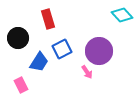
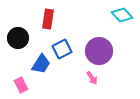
red rectangle: rotated 24 degrees clockwise
blue trapezoid: moved 2 px right, 2 px down
pink arrow: moved 5 px right, 6 px down
